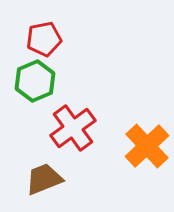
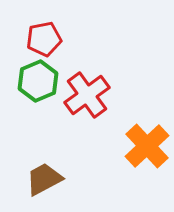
green hexagon: moved 3 px right
red cross: moved 14 px right, 33 px up
brown trapezoid: rotated 6 degrees counterclockwise
